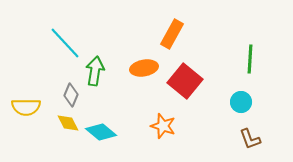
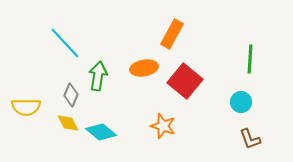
green arrow: moved 3 px right, 5 px down
